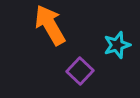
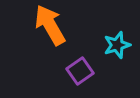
purple square: rotated 12 degrees clockwise
